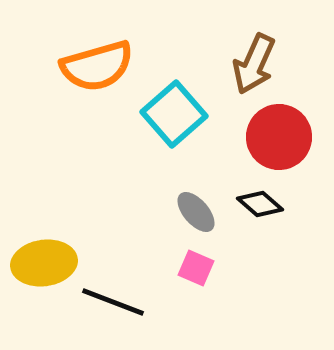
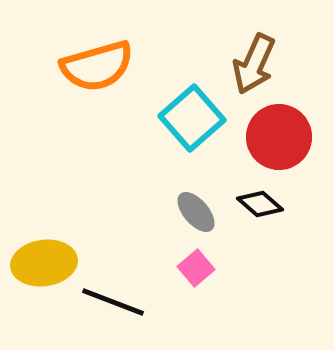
cyan square: moved 18 px right, 4 px down
pink square: rotated 27 degrees clockwise
